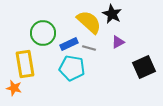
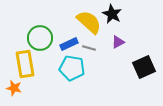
green circle: moved 3 px left, 5 px down
